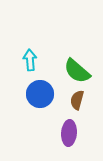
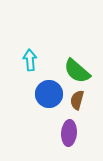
blue circle: moved 9 px right
